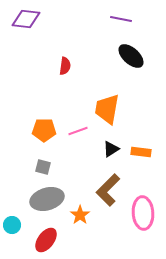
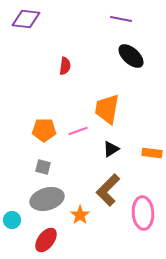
orange rectangle: moved 11 px right, 1 px down
cyan circle: moved 5 px up
